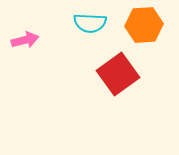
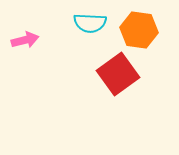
orange hexagon: moved 5 px left, 5 px down; rotated 12 degrees clockwise
